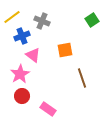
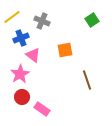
blue cross: moved 1 px left, 2 px down
brown line: moved 5 px right, 2 px down
red circle: moved 1 px down
pink rectangle: moved 6 px left
